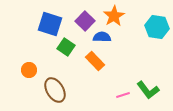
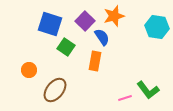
orange star: rotated 15 degrees clockwise
blue semicircle: rotated 54 degrees clockwise
orange rectangle: rotated 54 degrees clockwise
brown ellipse: rotated 70 degrees clockwise
pink line: moved 2 px right, 3 px down
